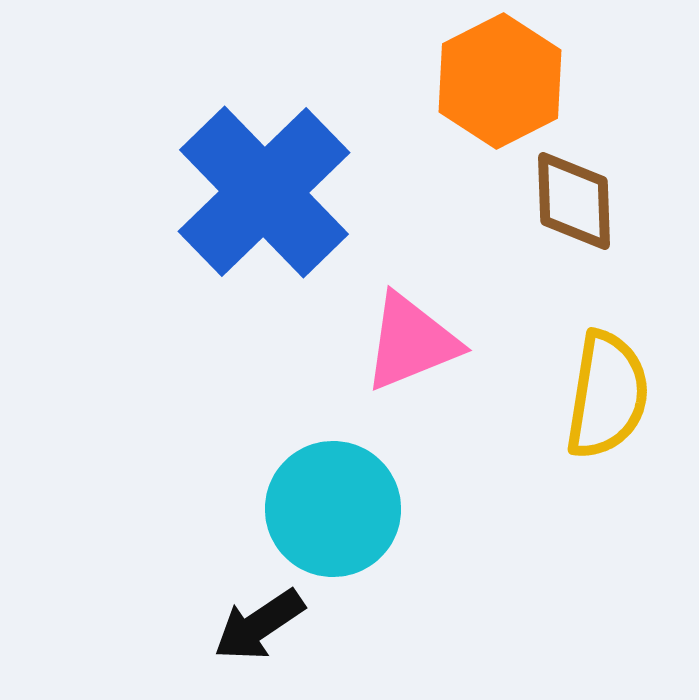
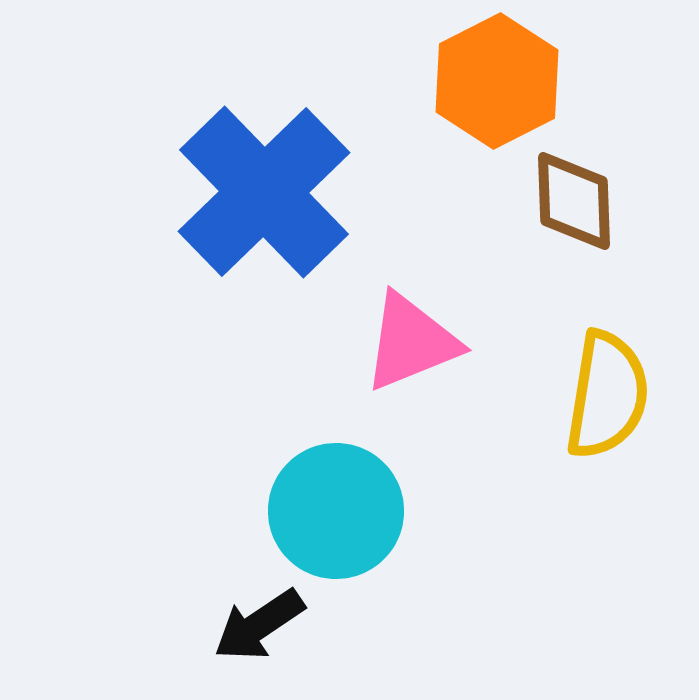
orange hexagon: moved 3 px left
cyan circle: moved 3 px right, 2 px down
